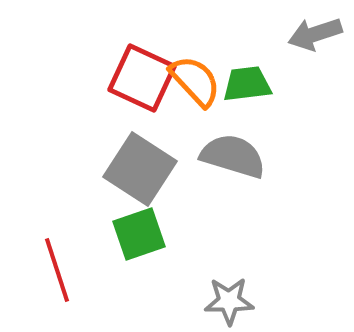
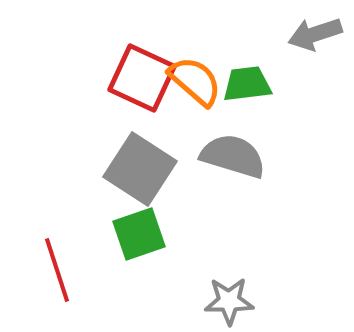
orange semicircle: rotated 6 degrees counterclockwise
